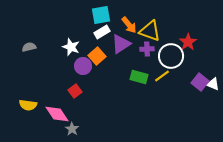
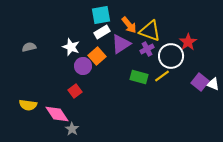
purple cross: rotated 24 degrees counterclockwise
